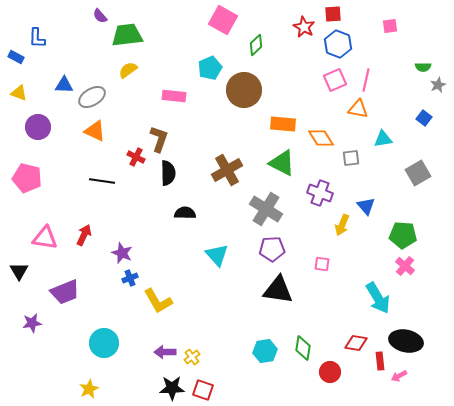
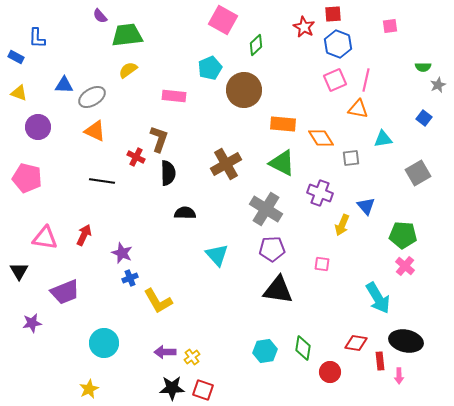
brown cross at (227, 170): moved 1 px left, 6 px up
pink arrow at (399, 376): rotated 63 degrees counterclockwise
